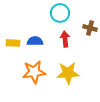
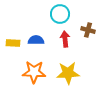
cyan circle: moved 1 px down
brown cross: moved 2 px left, 2 px down
blue semicircle: moved 1 px right, 1 px up
orange star: rotated 10 degrees clockwise
